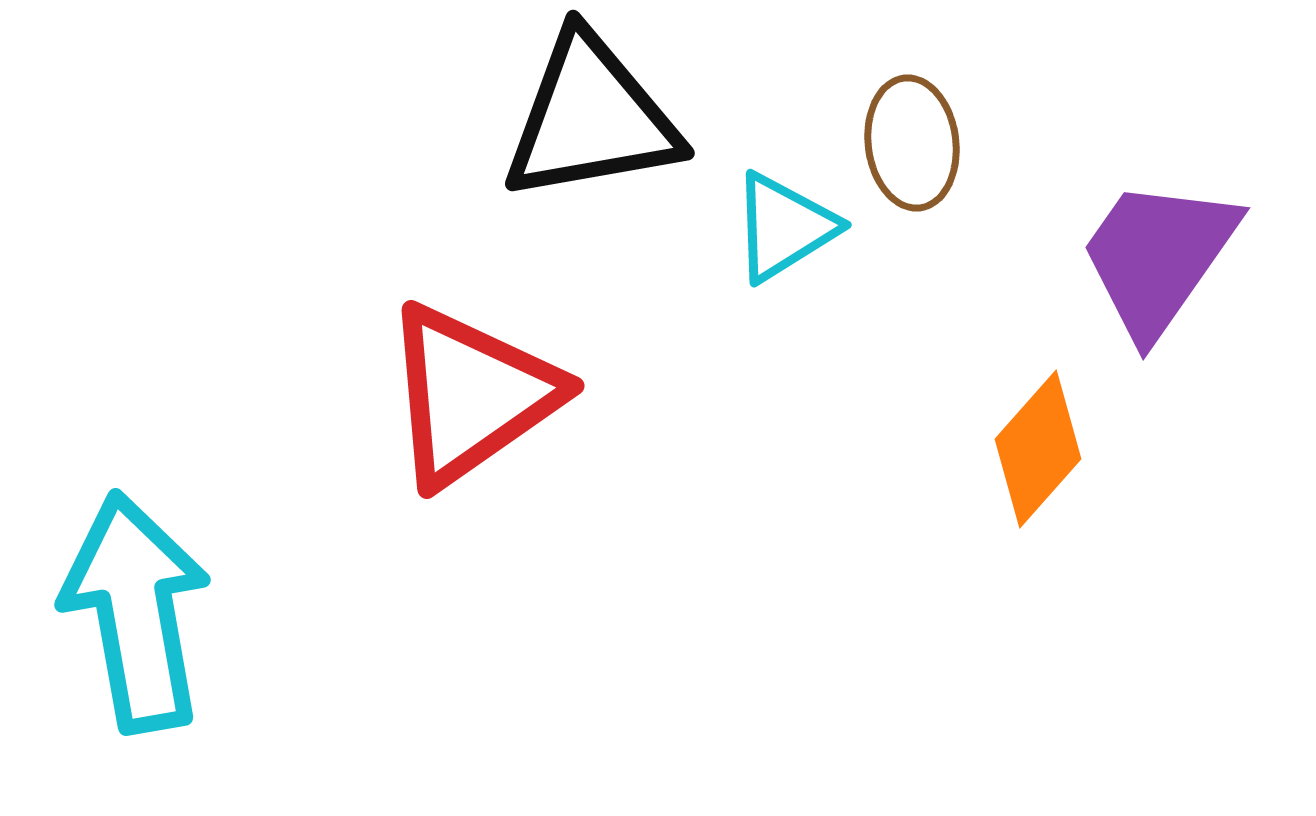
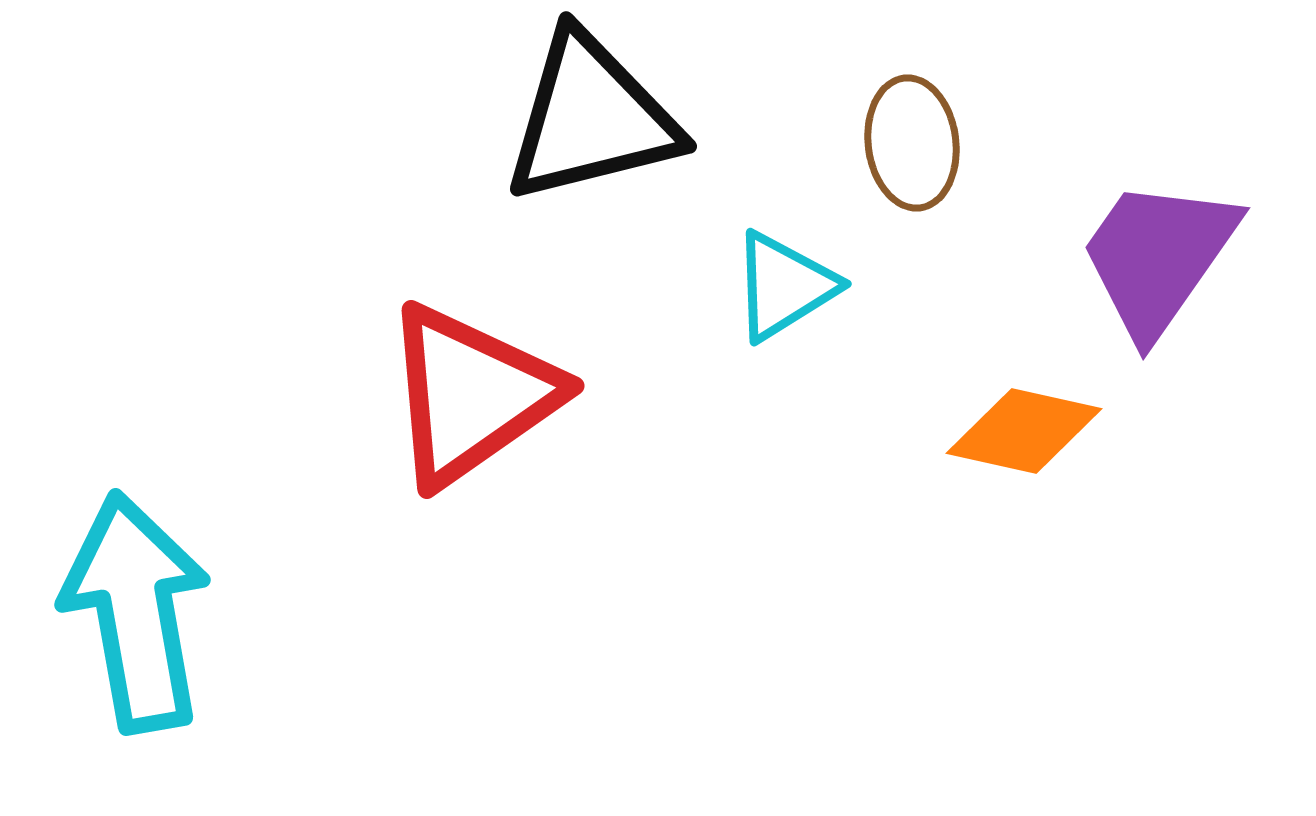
black triangle: rotated 4 degrees counterclockwise
cyan triangle: moved 59 px down
orange diamond: moved 14 px left, 18 px up; rotated 61 degrees clockwise
